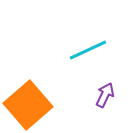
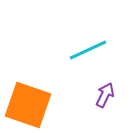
orange square: rotated 30 degrees counterclockwise
